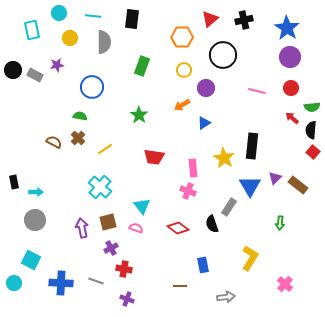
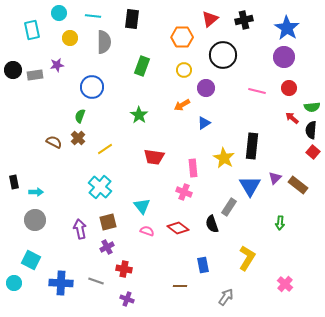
purple circle at (290, 57): moved 6 px left
gray rectangle at (35, 75): rotated 35 degrees counterclockwise
red circle at (291, 88): moved 2 px left
green semicircle at (80, 116): rotated 80 degrees counterclockwise
pink cross at (188, 191): moved 4 px left, 1 px down
purple arrow at (82, 228): moved 2 px left, 1 px down
pink semicircle at (136, 228): moved 11 px right, 3 px down
purple cross at (111, 248): moved 4 px left, 1 px up
yellow L-shape at (250, 258): moved 3 px left
gray arrow at (226, 297): rotated 48 degrees counterclockwise
